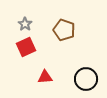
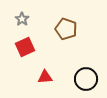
gray star: moved 3 px left, 5 px up
brown pentagon: moved 2 px right, 1 px up
red square: moved 1 px left
